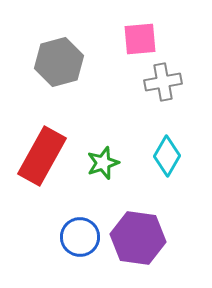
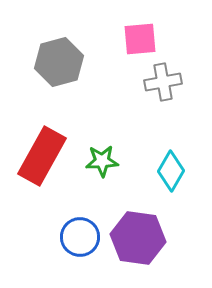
cyan diamond: moved 4 px right, 15 px down
green star: moved 1 px left, 2 px up; rotated 16 degrees clockwise
